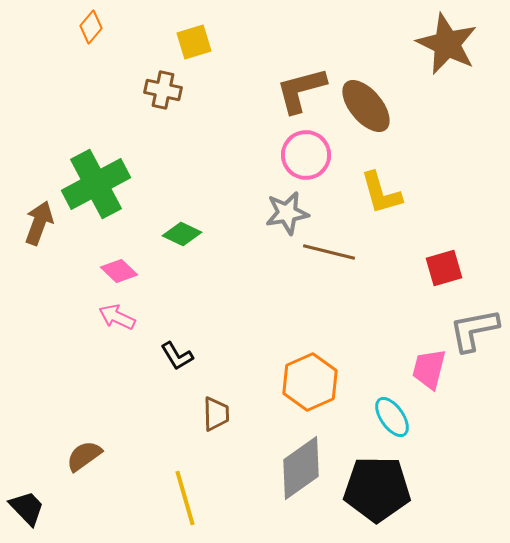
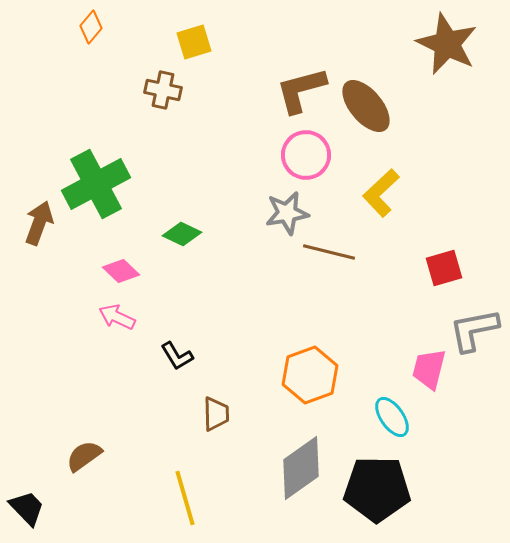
yellow L-shape: rotated 63 degrees clockwise
pink diamond: moved 2 px right
orange hexagon: moved 7 px up; rotated 4 degrees clockwise
